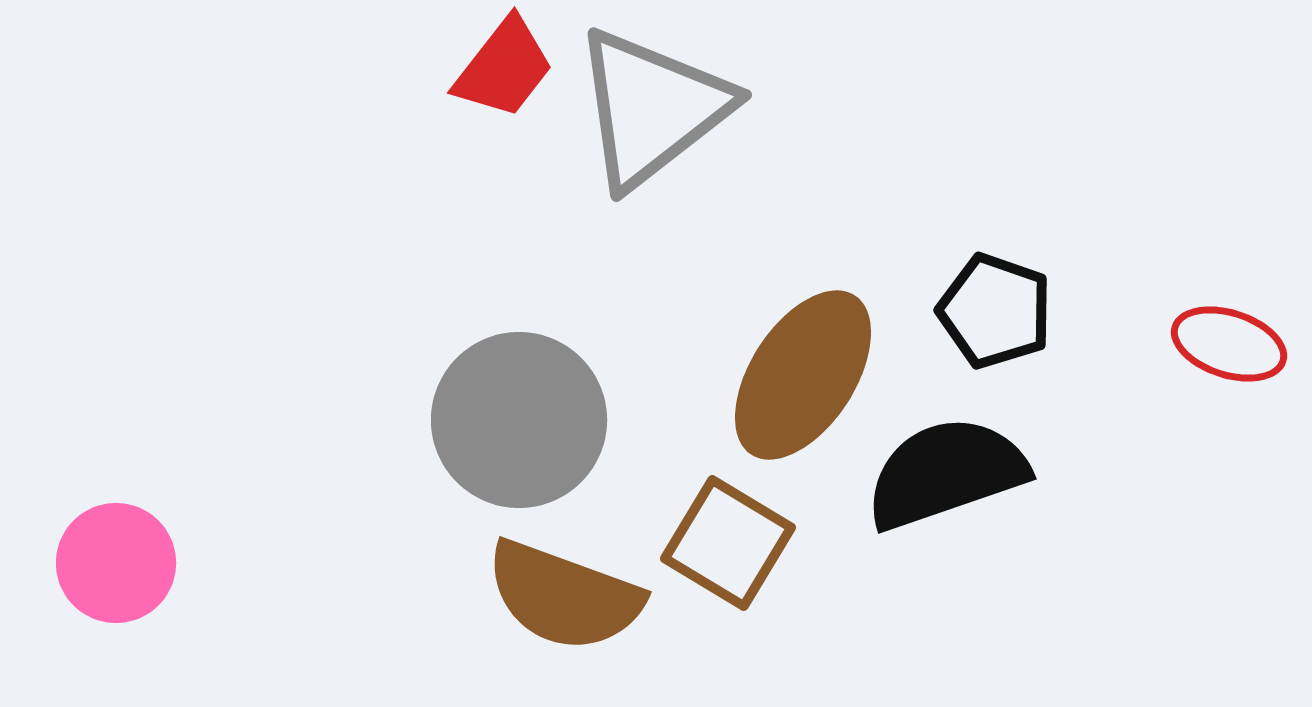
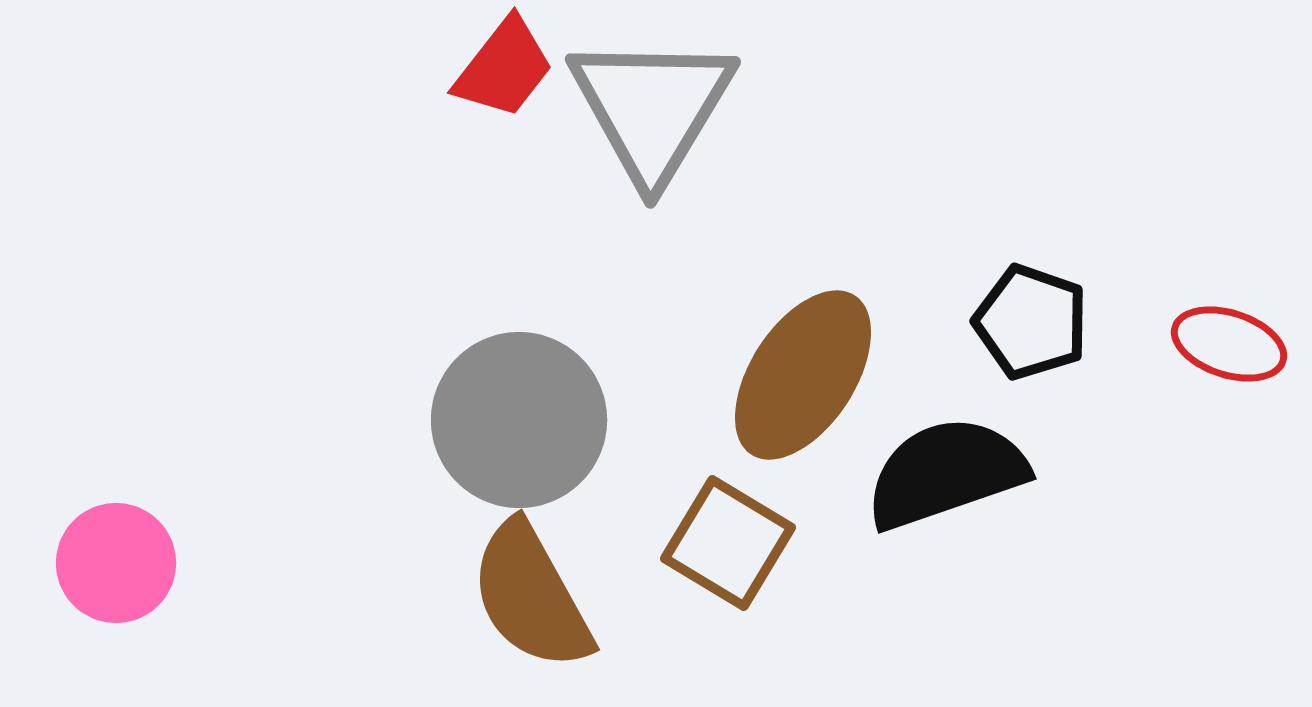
gray triangle: rotated 21 degrees counterclockwise
black pentagon: moved 36 px right, 11 px down
brown semicircle: moved 33 px left; rotated 41 degrees clockwise
